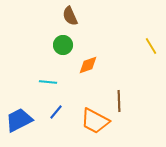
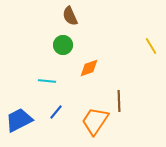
orange diamond: moved 1 px right, 3 px down
cyan line: moved 1 px left, 1 px up
orange trapezoid: rotated 96 degrees clockwise
